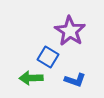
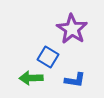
purple star: moved 2 px right, 2 px up
blue L-shape: rotated 10 degrees counterclockwise
